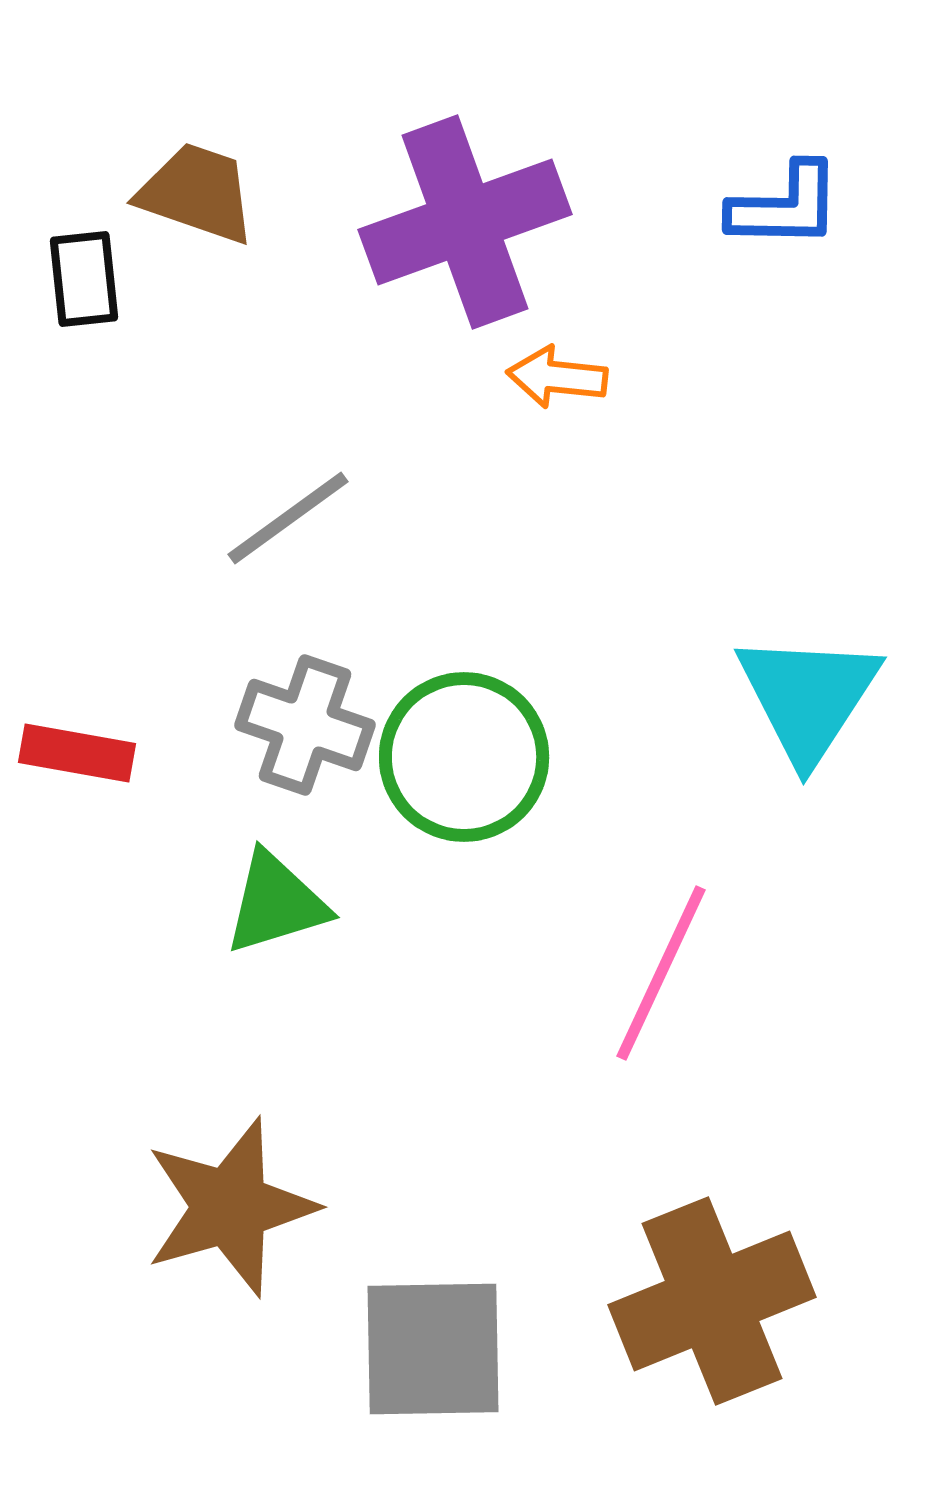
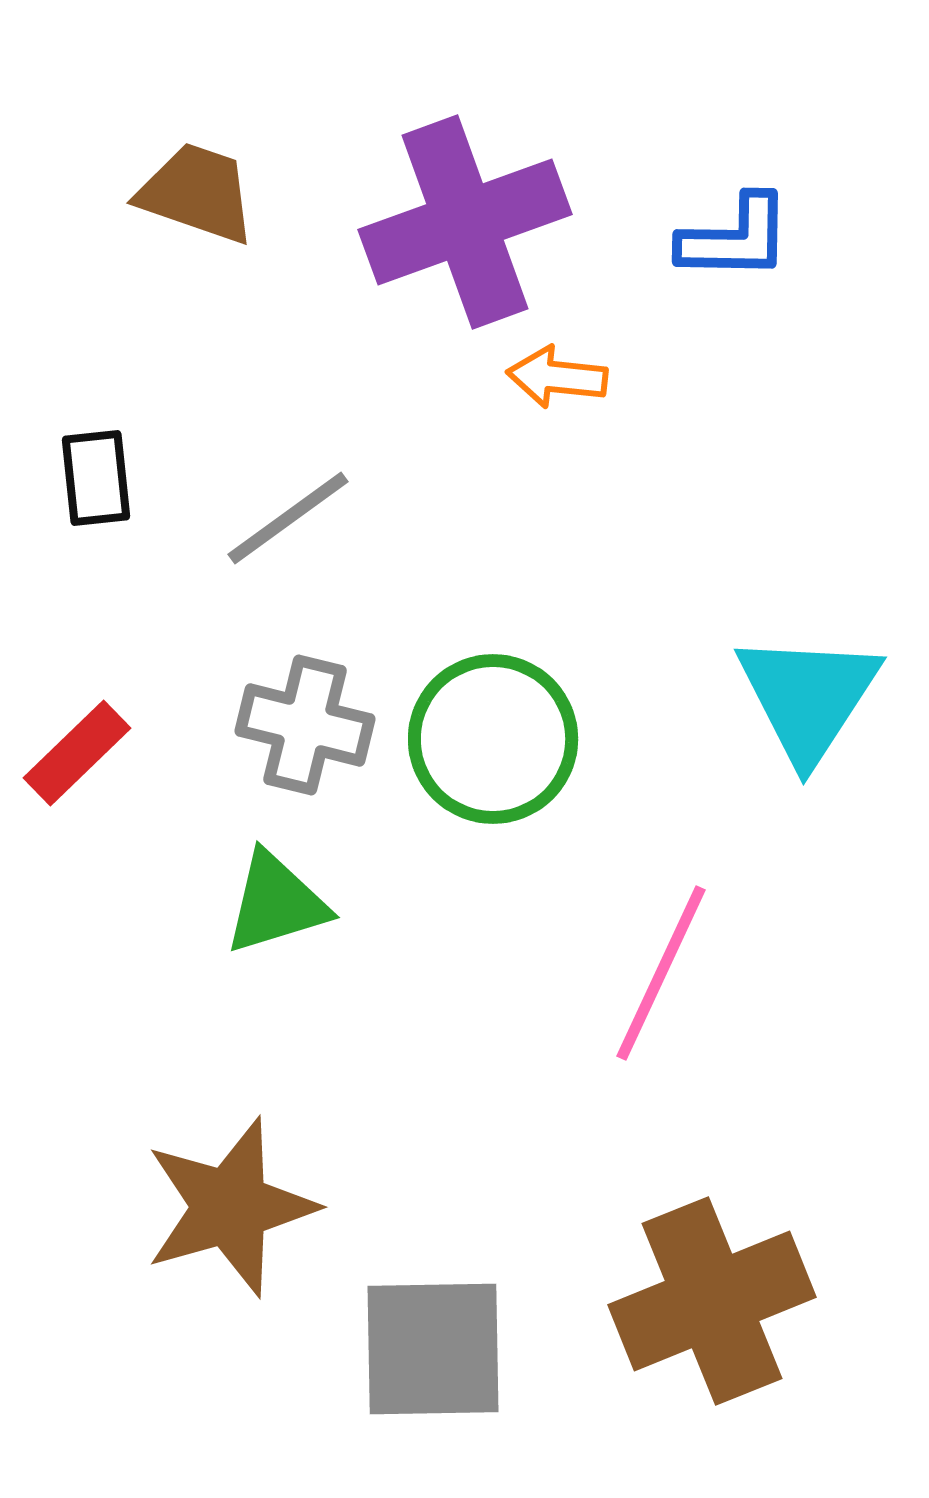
blue L-shape: moved 50 px left, 32 px down
black rectangle: moved 12 px right, 199 px down
gray cross: rotated 5 degrees counterclockwise
red rectangle: rotated 54 degrees counterclockwise
green circle: moved 29 px right, 18 px up
